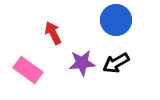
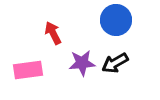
black arrow: moved 1 px left
pink rectangle: rotated 44 degrees counterclockwise
